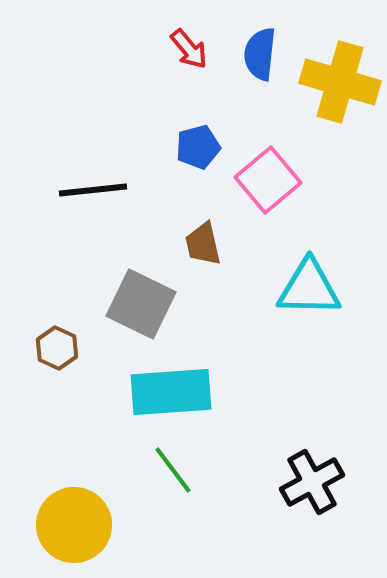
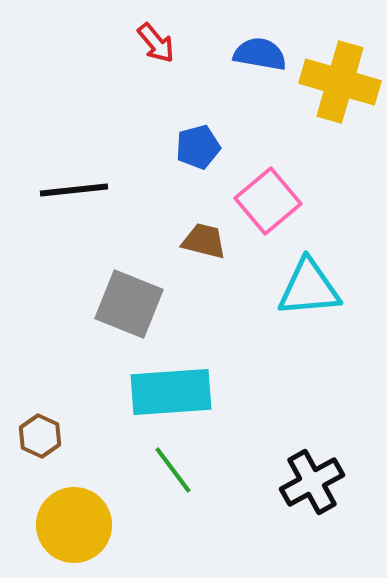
red arrow: moved 33 px left, 6 px up
blue semicircle: rotated 94 degrees clockwise
pink square: moved 21 px down
black line: moved 19 px left
brown trapezoid: moved 1 px right, 3 px up; rotated 117 degrees clockwise
cyan triangle: rotated 6 degrees counterclockwise
gray square: moved 12 px left; rotated 4 degrees counterclockwise
brown hexagon: moved 17 px left, 88 px down
